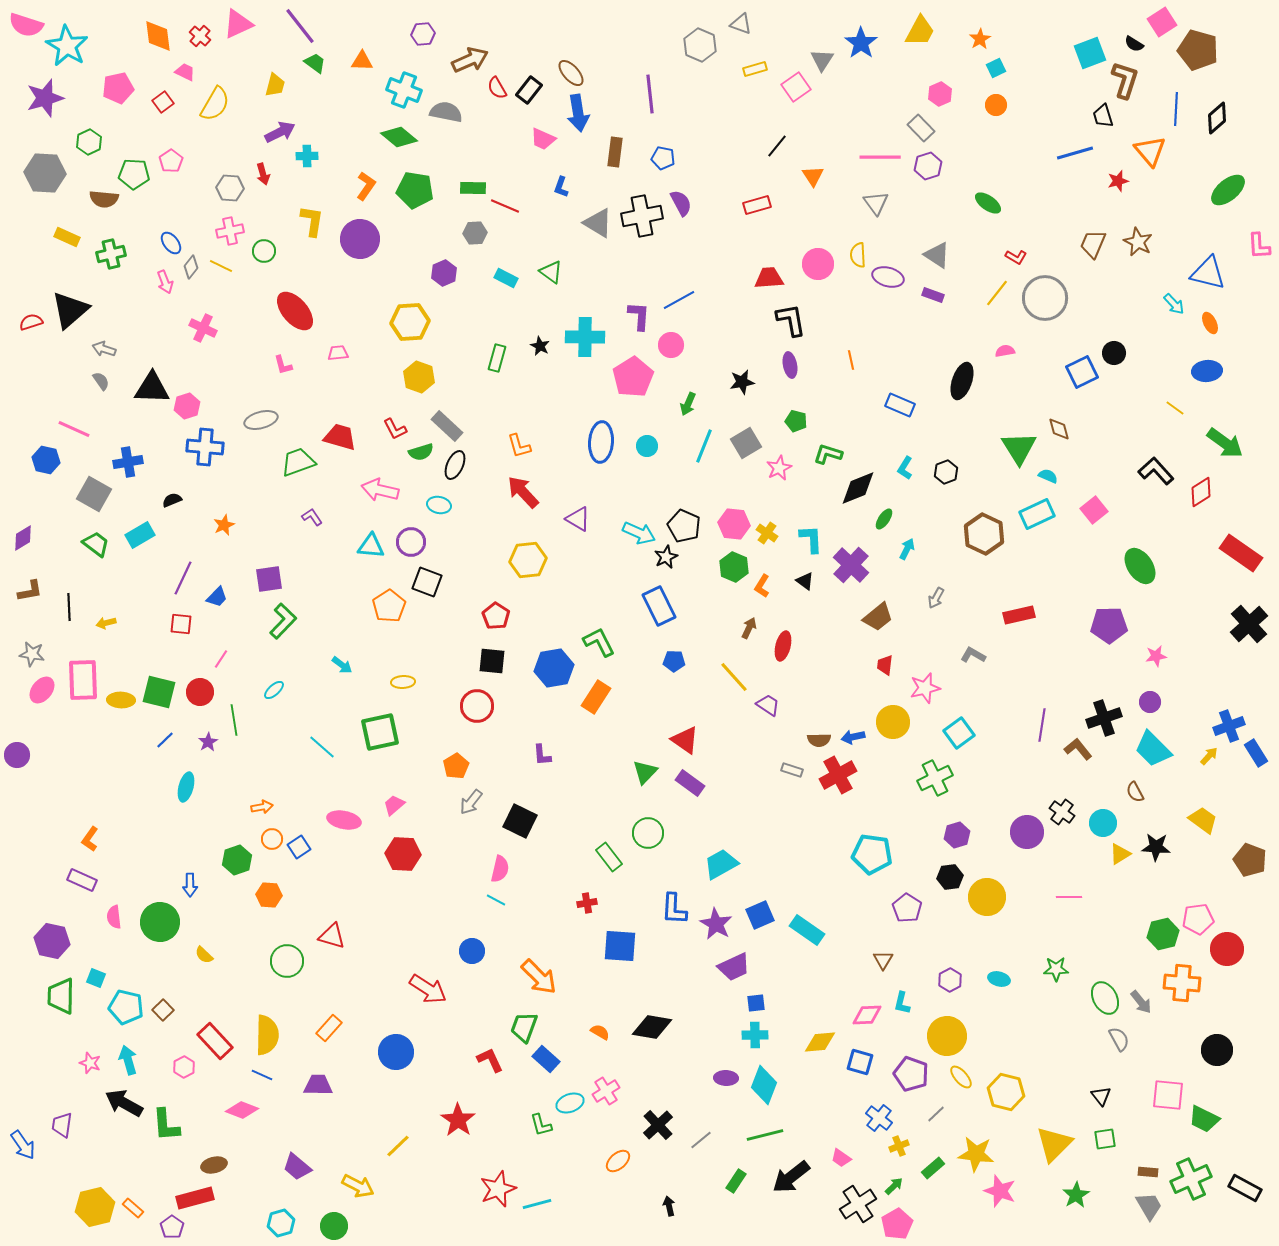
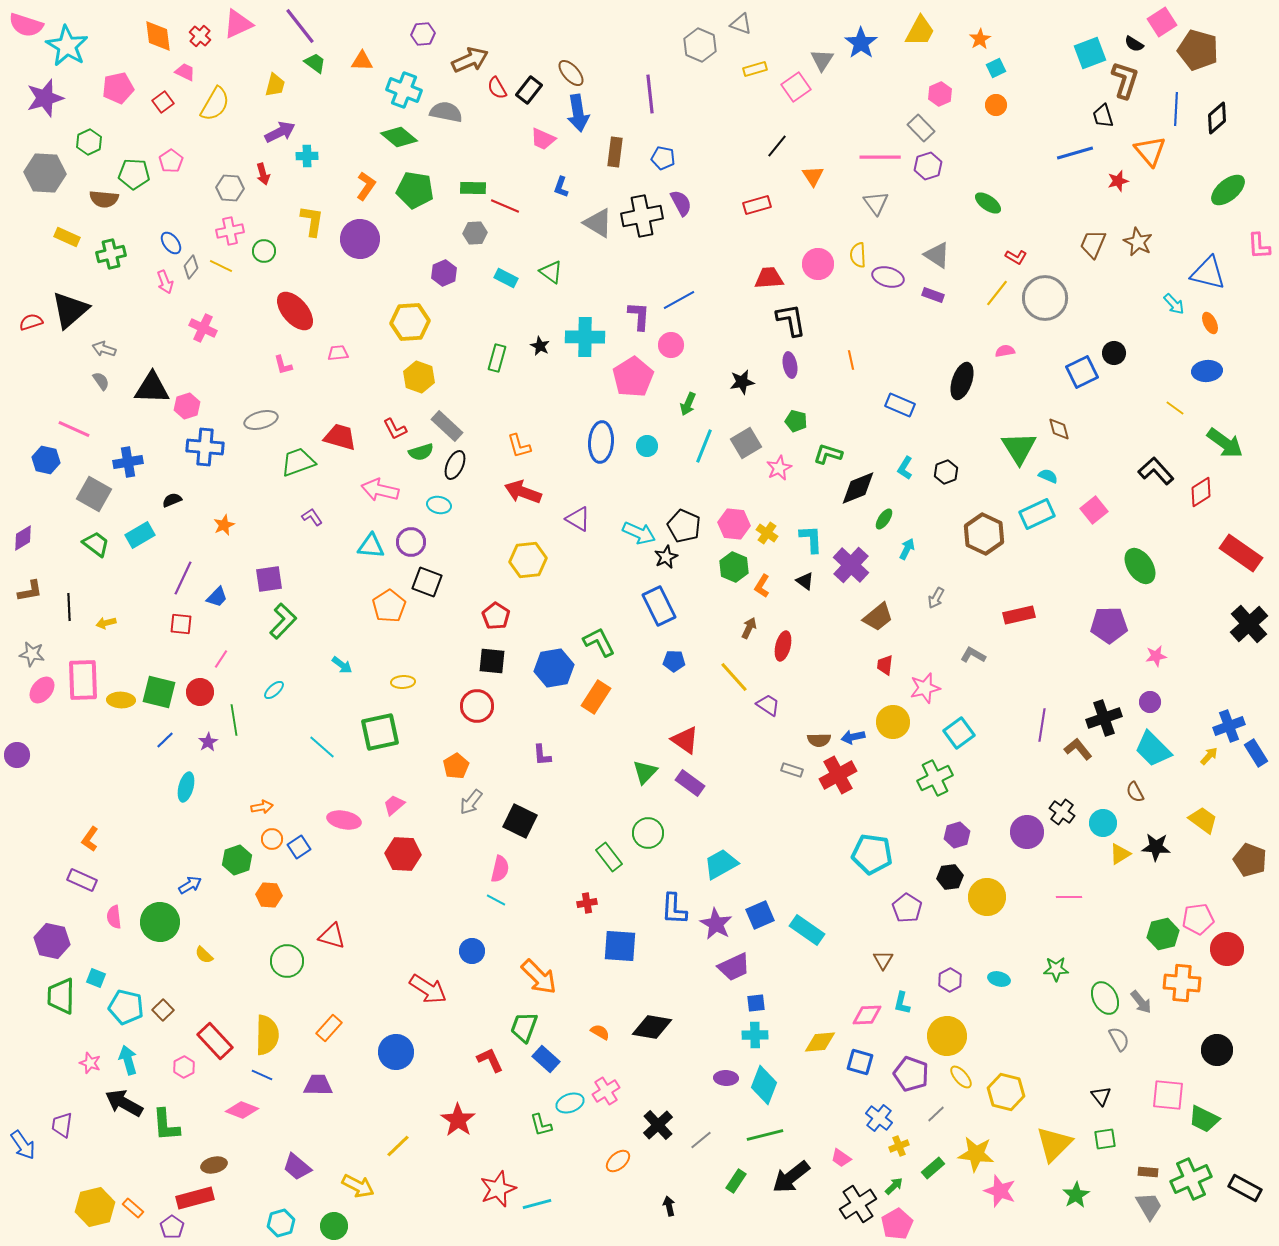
red arrow at (523, 492): rotated 27 degrees counterclockwise
blue arrow at (190, 885): rotated 120 degrees counterclockwise
